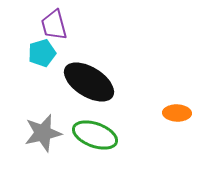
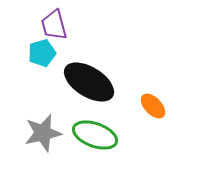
orange ellipse: moved 24 px left, 7 px up; rotated 44 degrees clockwise
